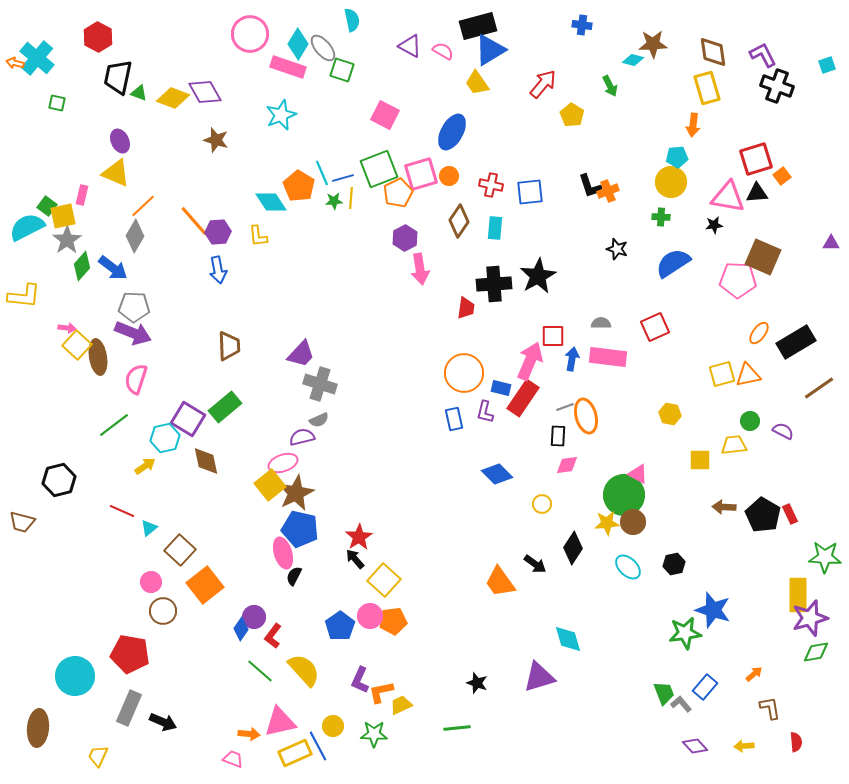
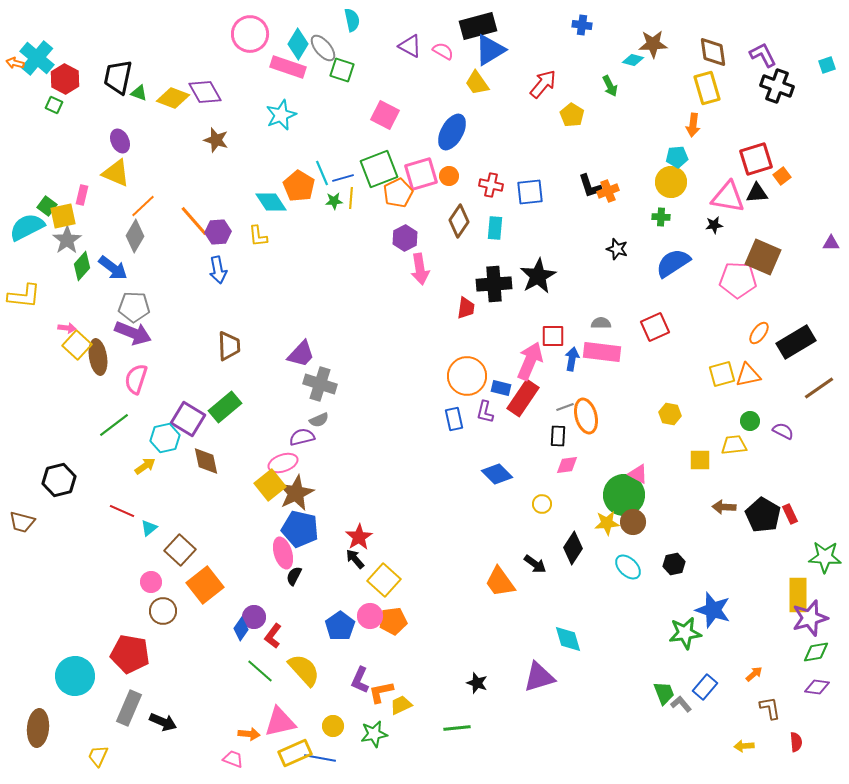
red hexagon at (98, 37): moved 33 px left, 42 px down
green square at (57, 103): moved 3 px left, 2 px down; rotated 12 degrees clockwise
pink rectangle at (608, 357): moved 6 px left, 5 px up
orange circle at (464, 373): moved 3 px right, 3 px down
green star at (374, 734): rotated 12 degrees counterclockwise
blue line at (318, 746): moved 2 px right, 12 px down; rotated 52 degrees counterclockwise
purple diamond at (695, 746): moved 122 px right, 59 px up; rotated 40 degrees counterclockwise
